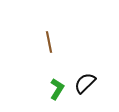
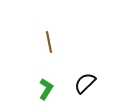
green L-shape: moved 11 px left
